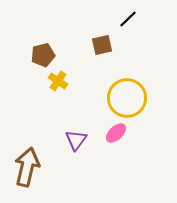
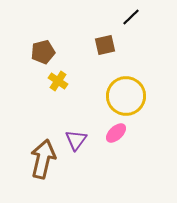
black line: moved 3 px right, 2 px up
brown square: moved 3 px right
brown pentagon: moved 3 px up
yellow circle: moved 1 px left, 2 px up
brown arrow: moved 16 px right, 8 px up
